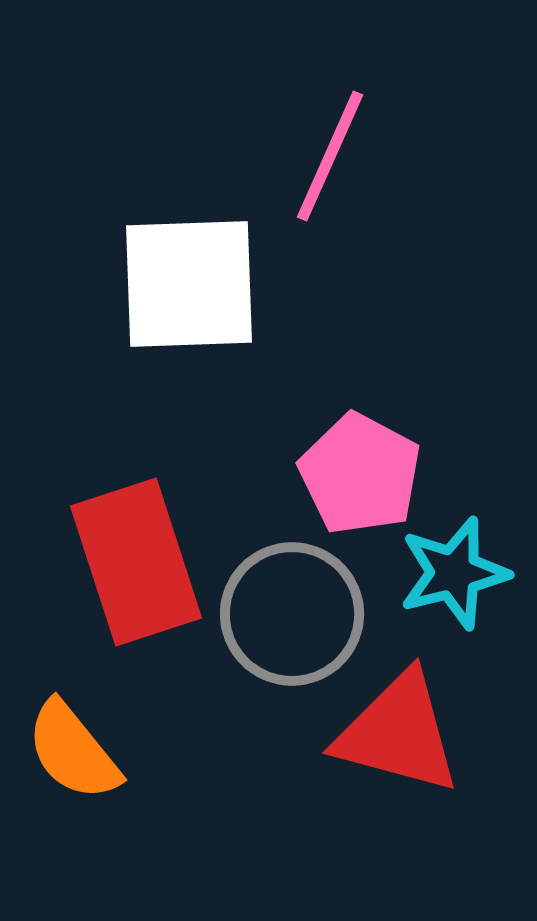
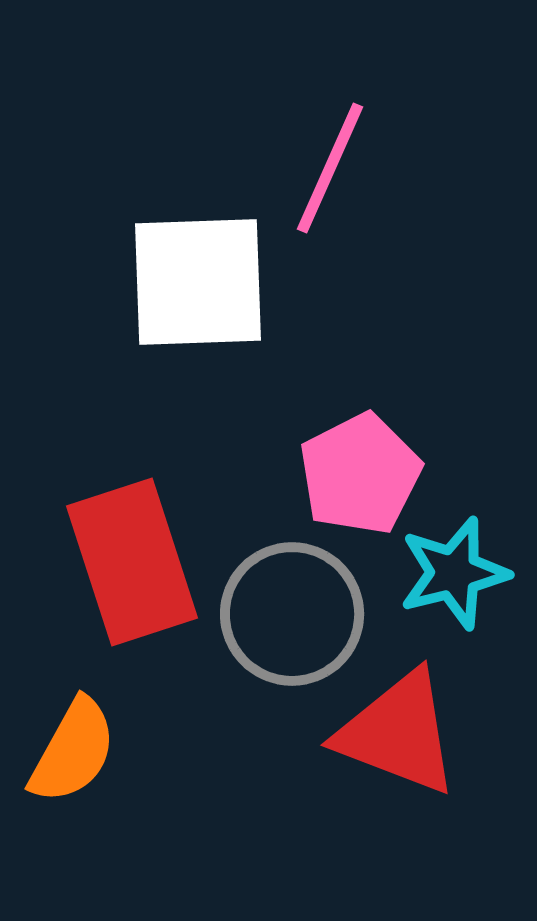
pink line: moved 12 px down
white square: moved 9 px right, 2 px up
pink pentagon: rotated 17 degrees clockwise
red rectangle: moved 4 px left
red triangle: rotated 6 degrees clockwise
orange semicircle: rotated 112 degrees counterclockwise
